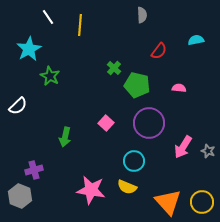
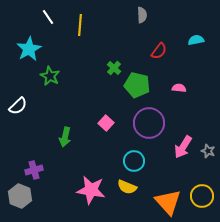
yellow circle: moved 6 px up
